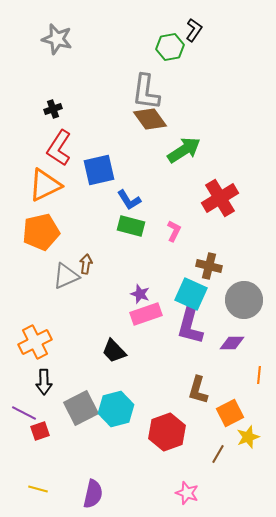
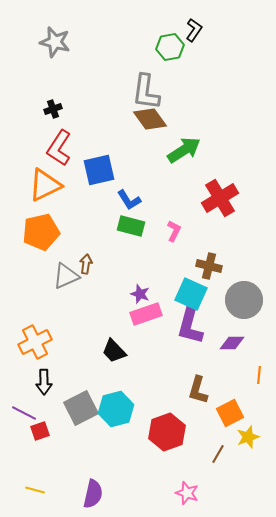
gray star: moved 2 px left, 3 px down
yellow line: moved 3 px left, 1 px down
